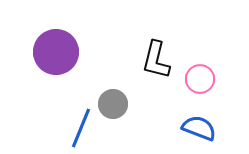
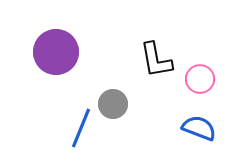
black L-shape: rotated 24 degrees counterclockwise
